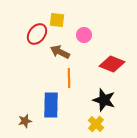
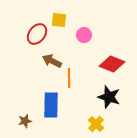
yellow square: moved 2 px right
brown arrow: moved 8 px left, 9 px down
black star: moved 5 px right, 3 px up
